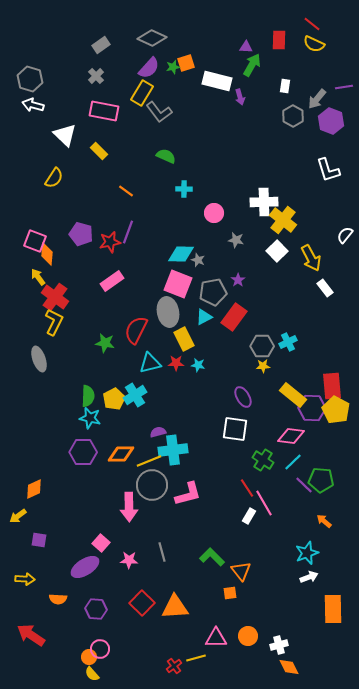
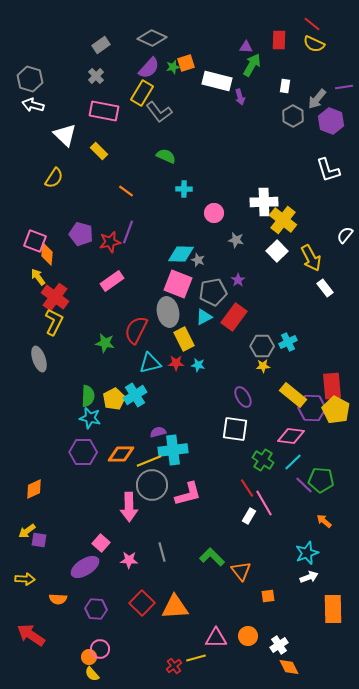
yellow arrow at (18, 516): moved 9 px right, 15 px down
orange square at (230, 593): moved 38 px right, 3 px down
white cross at (279, 645): rotated 18 degrees counterclockwise
